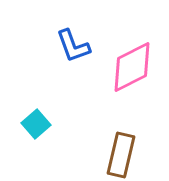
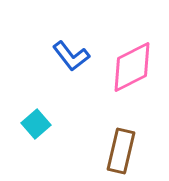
blue L-shape: moved 2 px left, 10 px down; rotated 18 degrees counterclockwise
brown rectangle: moved 4 px up
